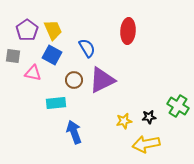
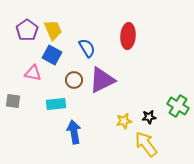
red ellipse: moved 5 px down
gray square: moved 45 px down
cyan rectangle: moved 1 px down
blue arrow: rotated 10 degrees clockwise
yellow arrow: rotated 64 degrees clockwise
